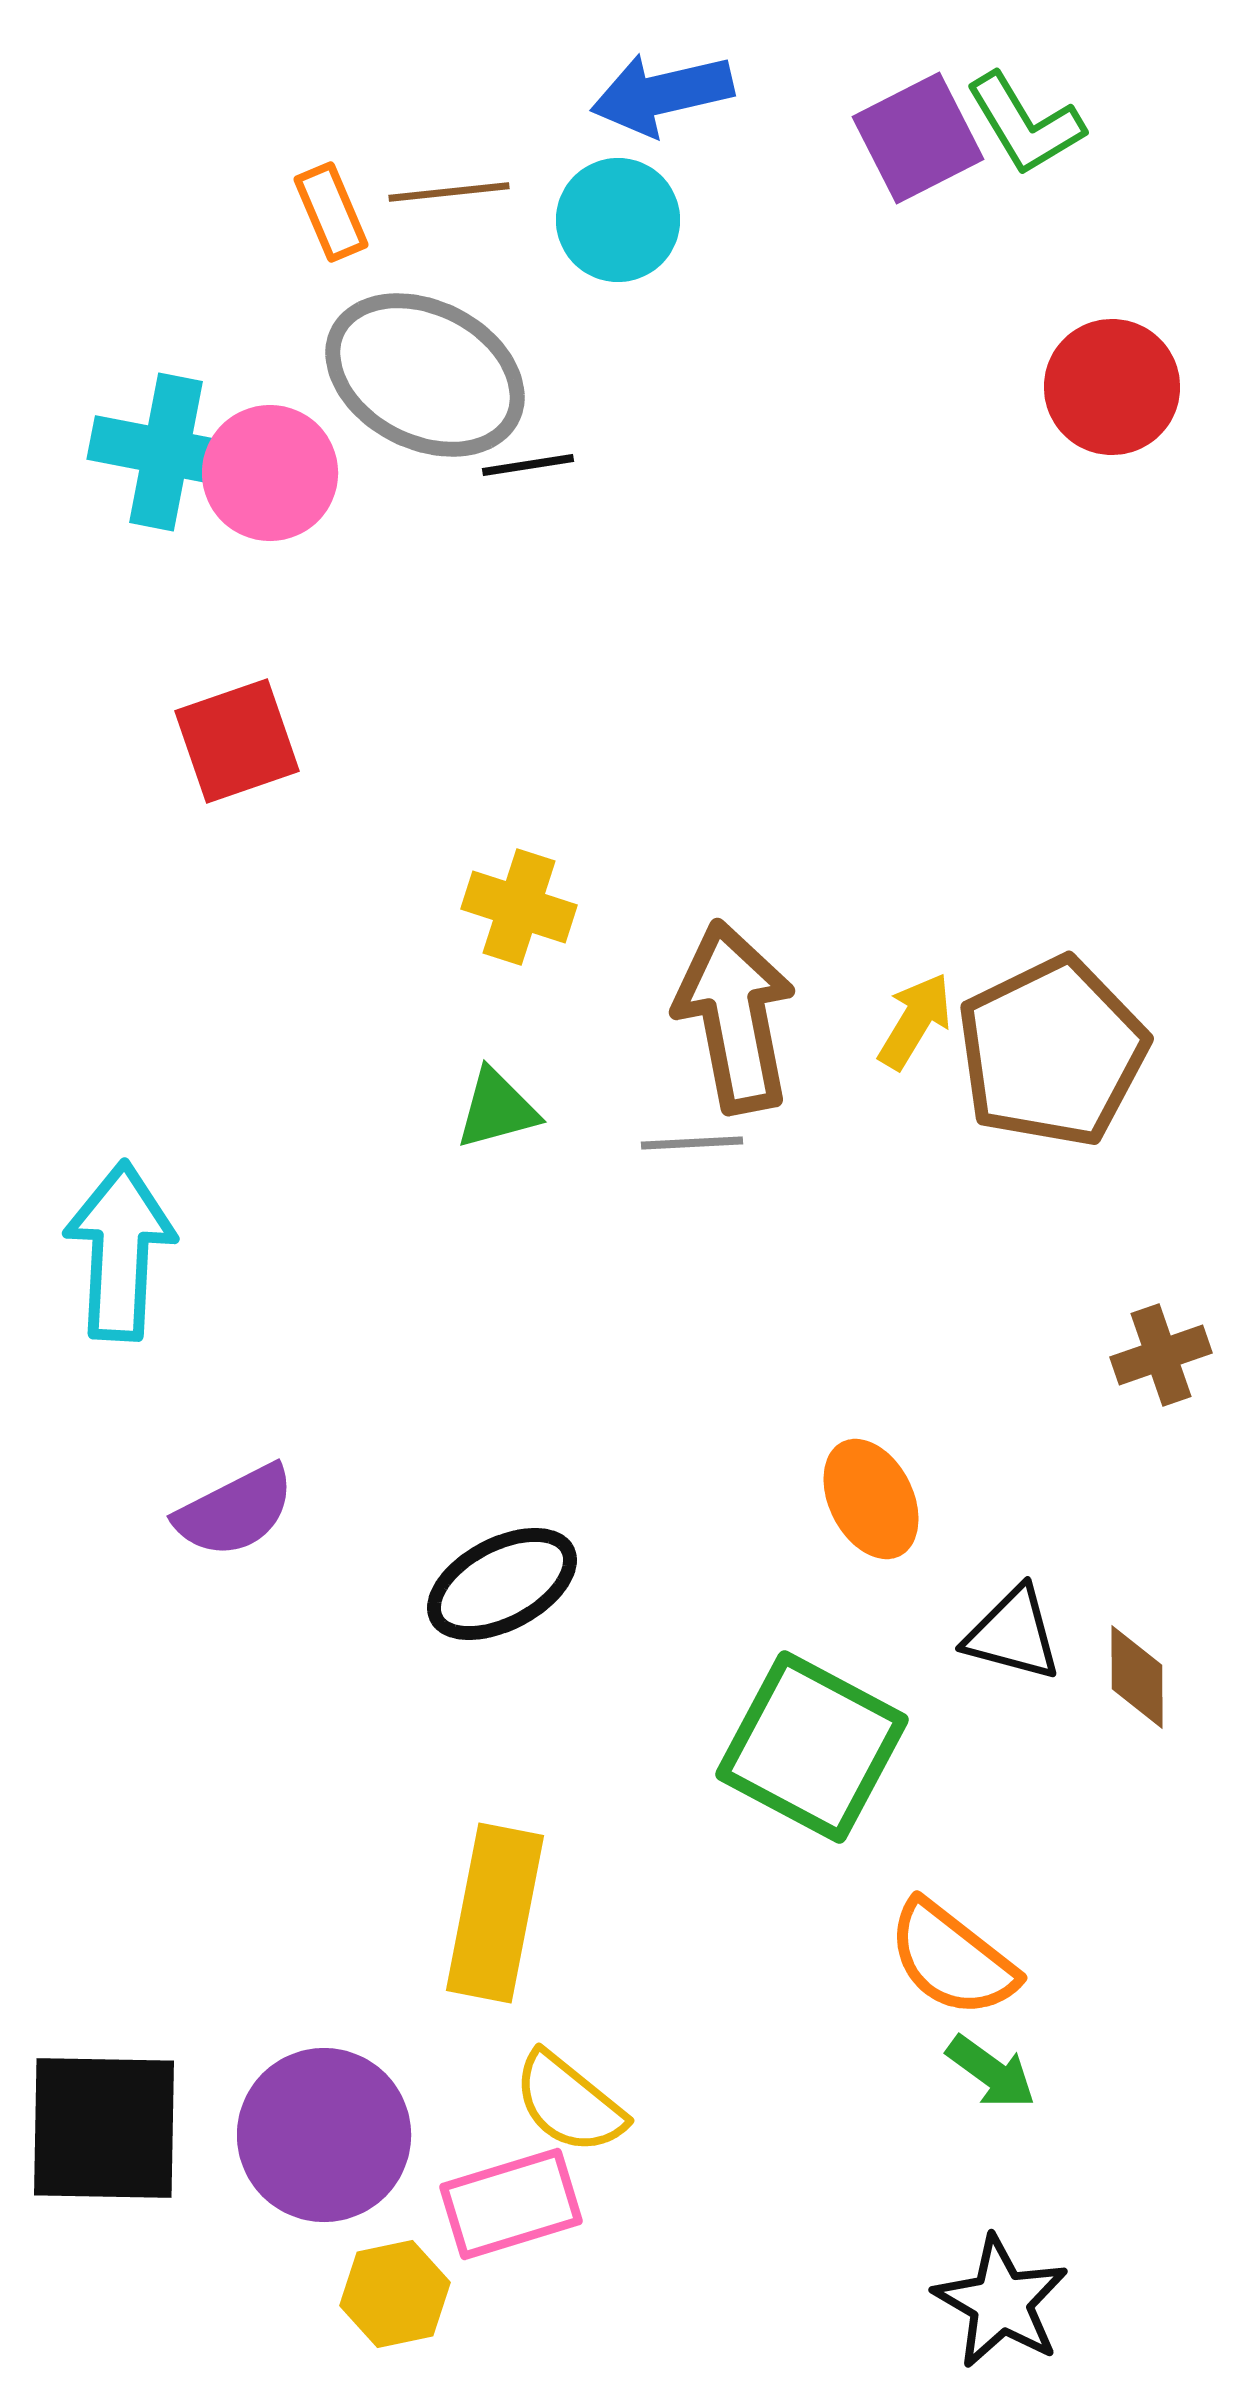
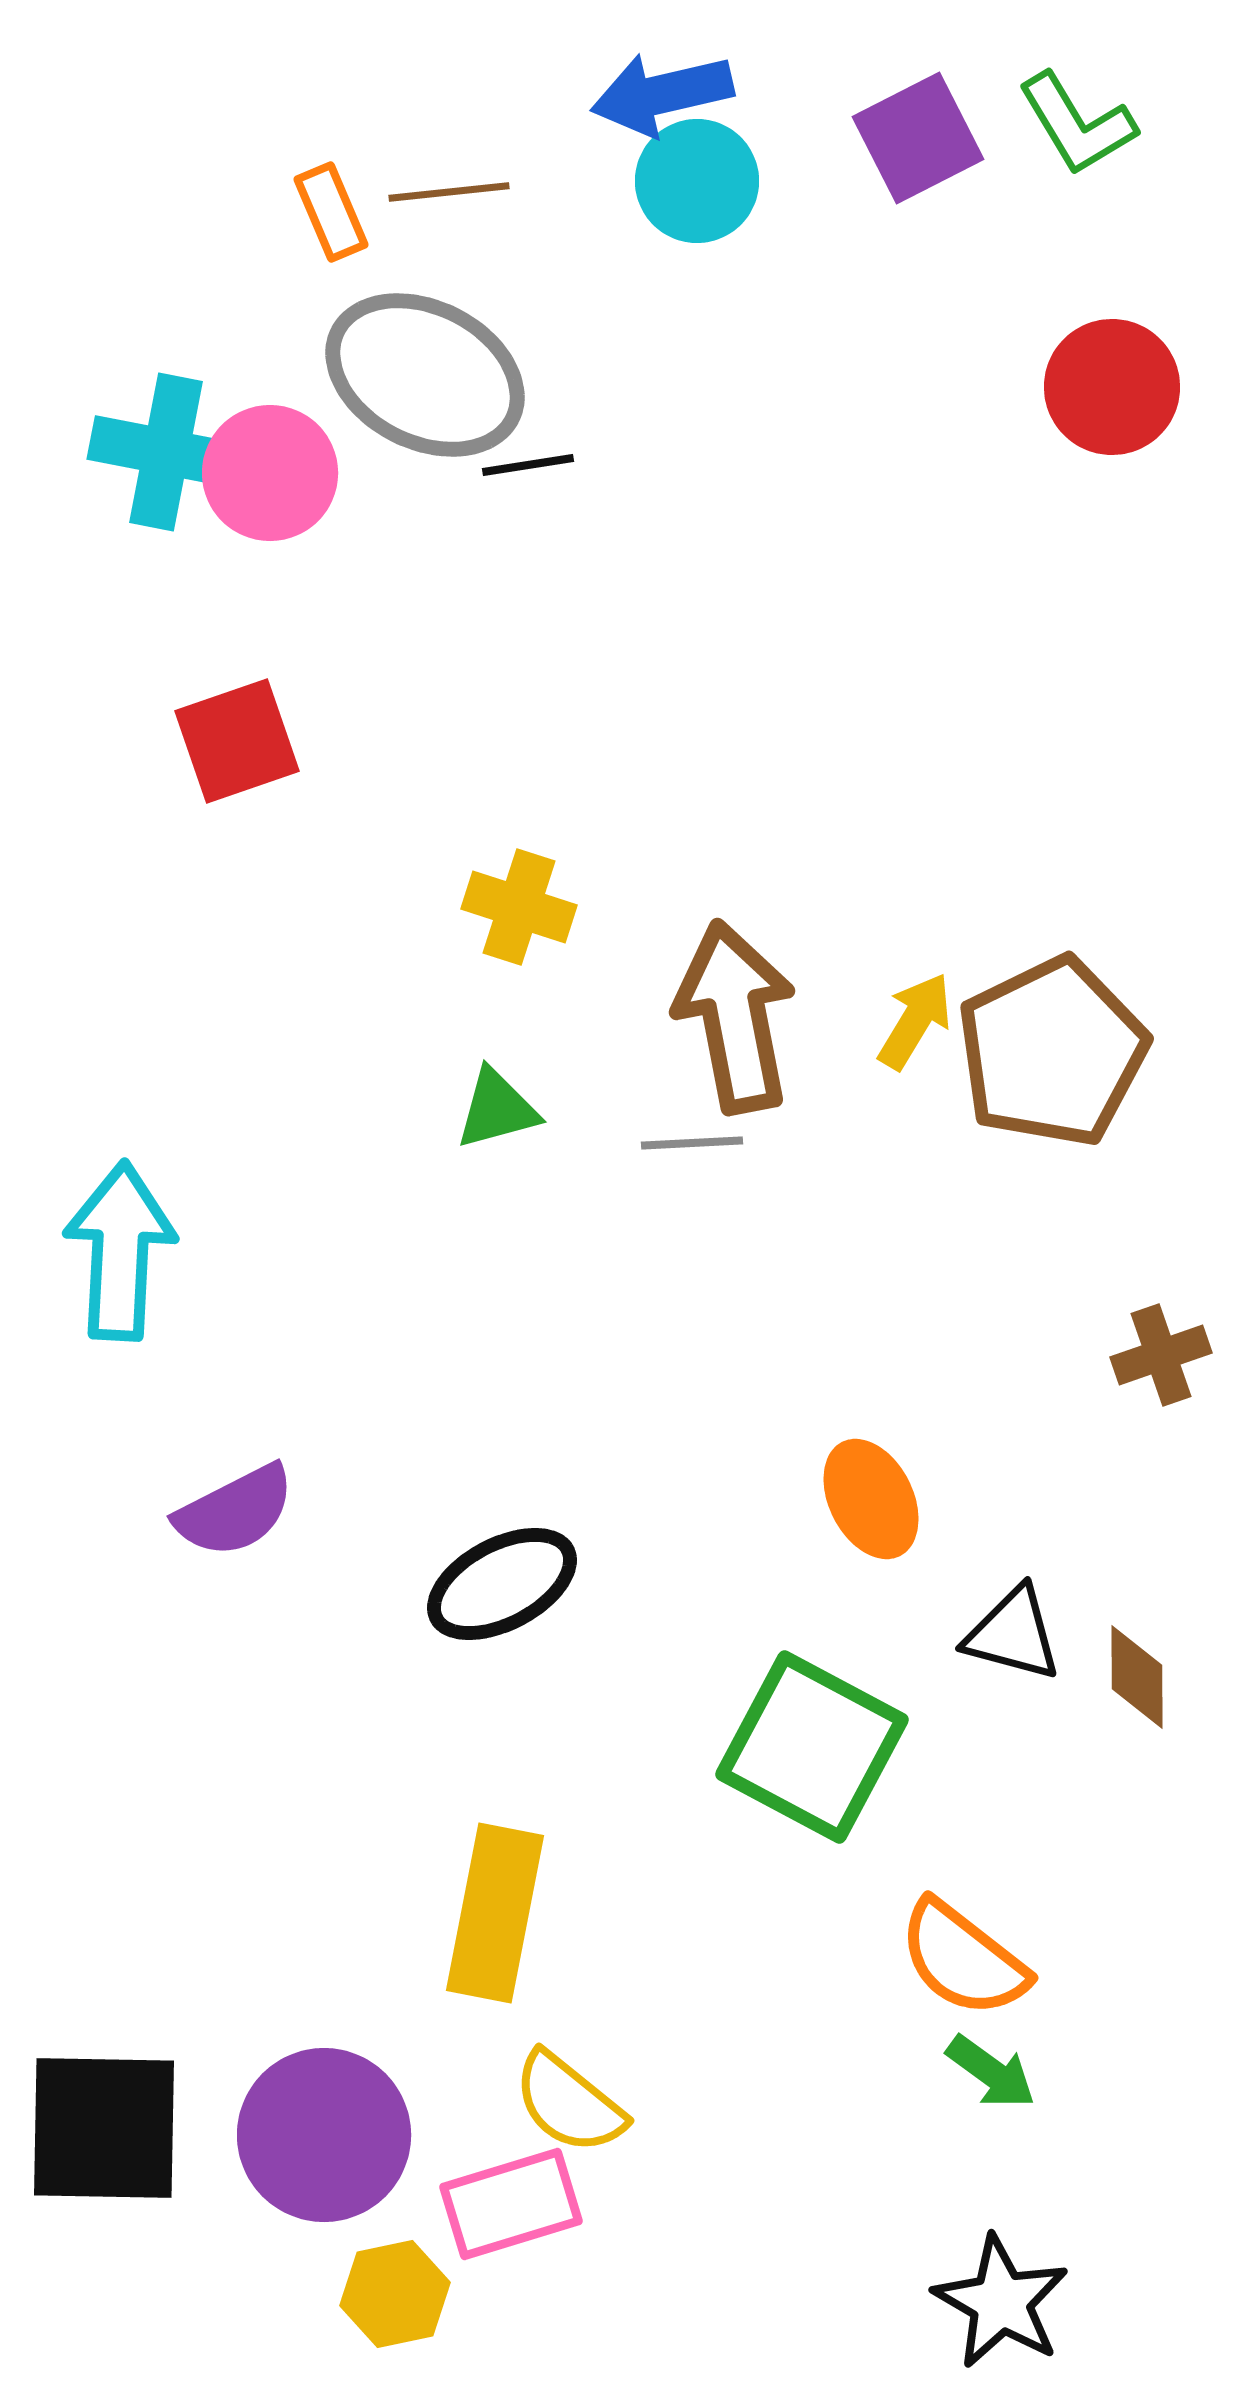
green L-shape: moved 52 px right
cyan circle: moved 79 px right, 39 px up
orange semicircle: moved 11 px right
